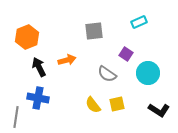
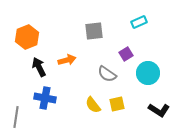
purple square: rotated 24 degrees clockwise
blue cross: moved 7 px right
